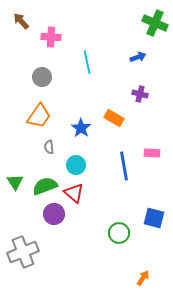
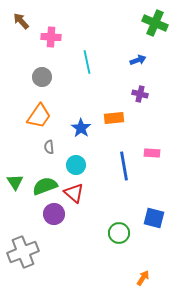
blue arrow: moved 3 px down
orange rectangle: rotated 36 degrees counterclockwise
